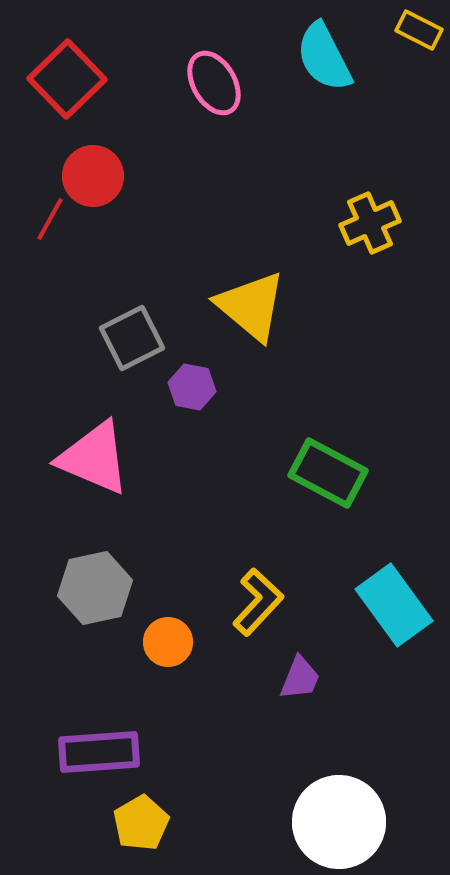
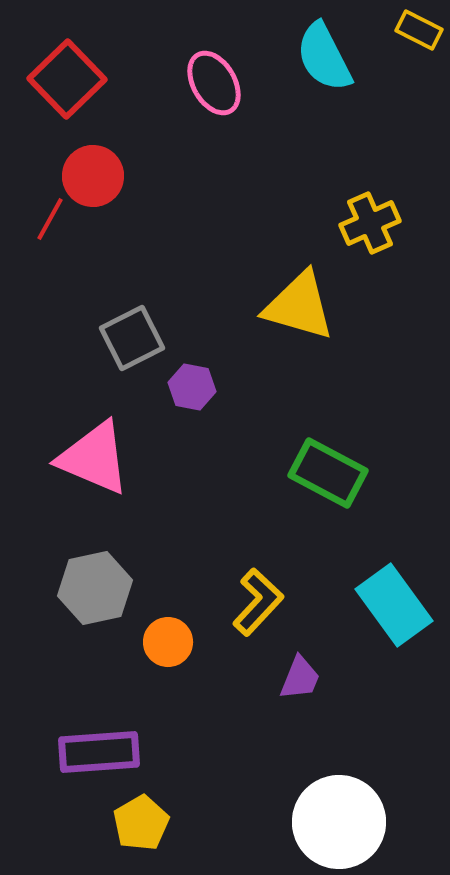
yellow triangle: moved 48 px right; rotated 24 degrees counterclockwise
